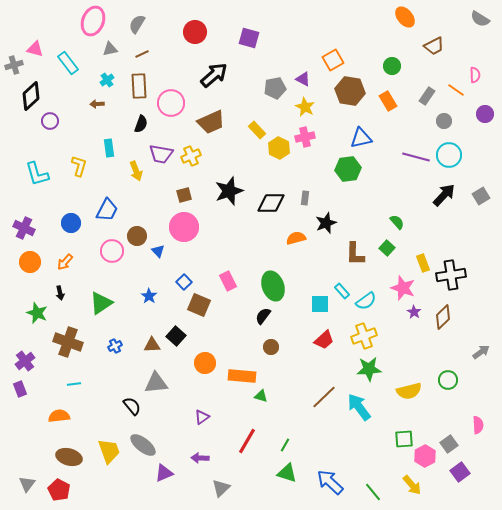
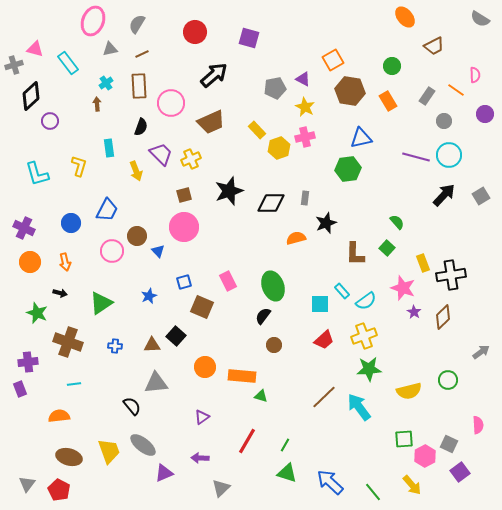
cyan cross at (107, 80): moved 1 px left, 3 px down
brown arrow at (97, 104): rotated 88 degrees clockwise
black semicircle at (141, 124): moved 3 px down
yellow hexagon at (279, 148): rotated 15 degrees clockwise
purple trapezoid at (161, 154): rotated 145 degrees counterclockwise
yellow cross at (191, 156): moved 3 px down
orange arrow at (65, 262): rotated 54 degrees counterclockwise
blue square at (184, 282): rotated 28 degrees clockwise
black arrow at (60, 293): rotated 64 degrees counterclockwise
blue star at (149, 296): rotated 14 degrees clockwise
brown square at (199, 305): moved 3 px right, 2 px down
blue cross at (115, 346): rotated 32 degrees clockwise
brown circle at (271, 347): moved 3 px right, 2 px up
purple cross at (25, 361): moved 3 px right, 1 px down; rotated 30 degrees clockwise
orange circle at (205, 363): moved 4 px down
gray square at (449, 444): rotated 30 degrees counterclockwise
